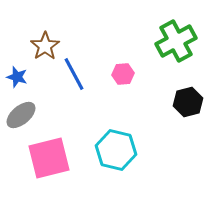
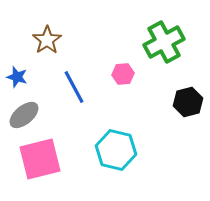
green cross: moved 12 px left, 1 px down
brown star: moved 2 px right, 6 px up
blue line: moved 13 px down
gray ellipse: moved 3 px right
pink square: moved 9 px left, 1 px down
